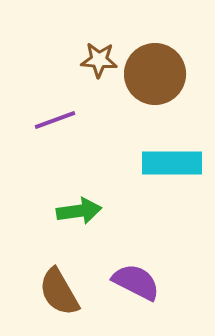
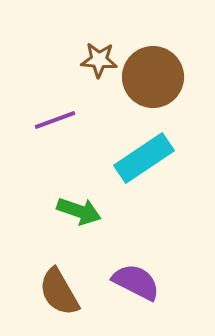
brown circle: moved 2 px left, 3 px down
cyan rectangle: moved 28 px left, 5 px up; rotated 34 degrees counterclockwise
green arrow: rotated 27 degrees clockwise
